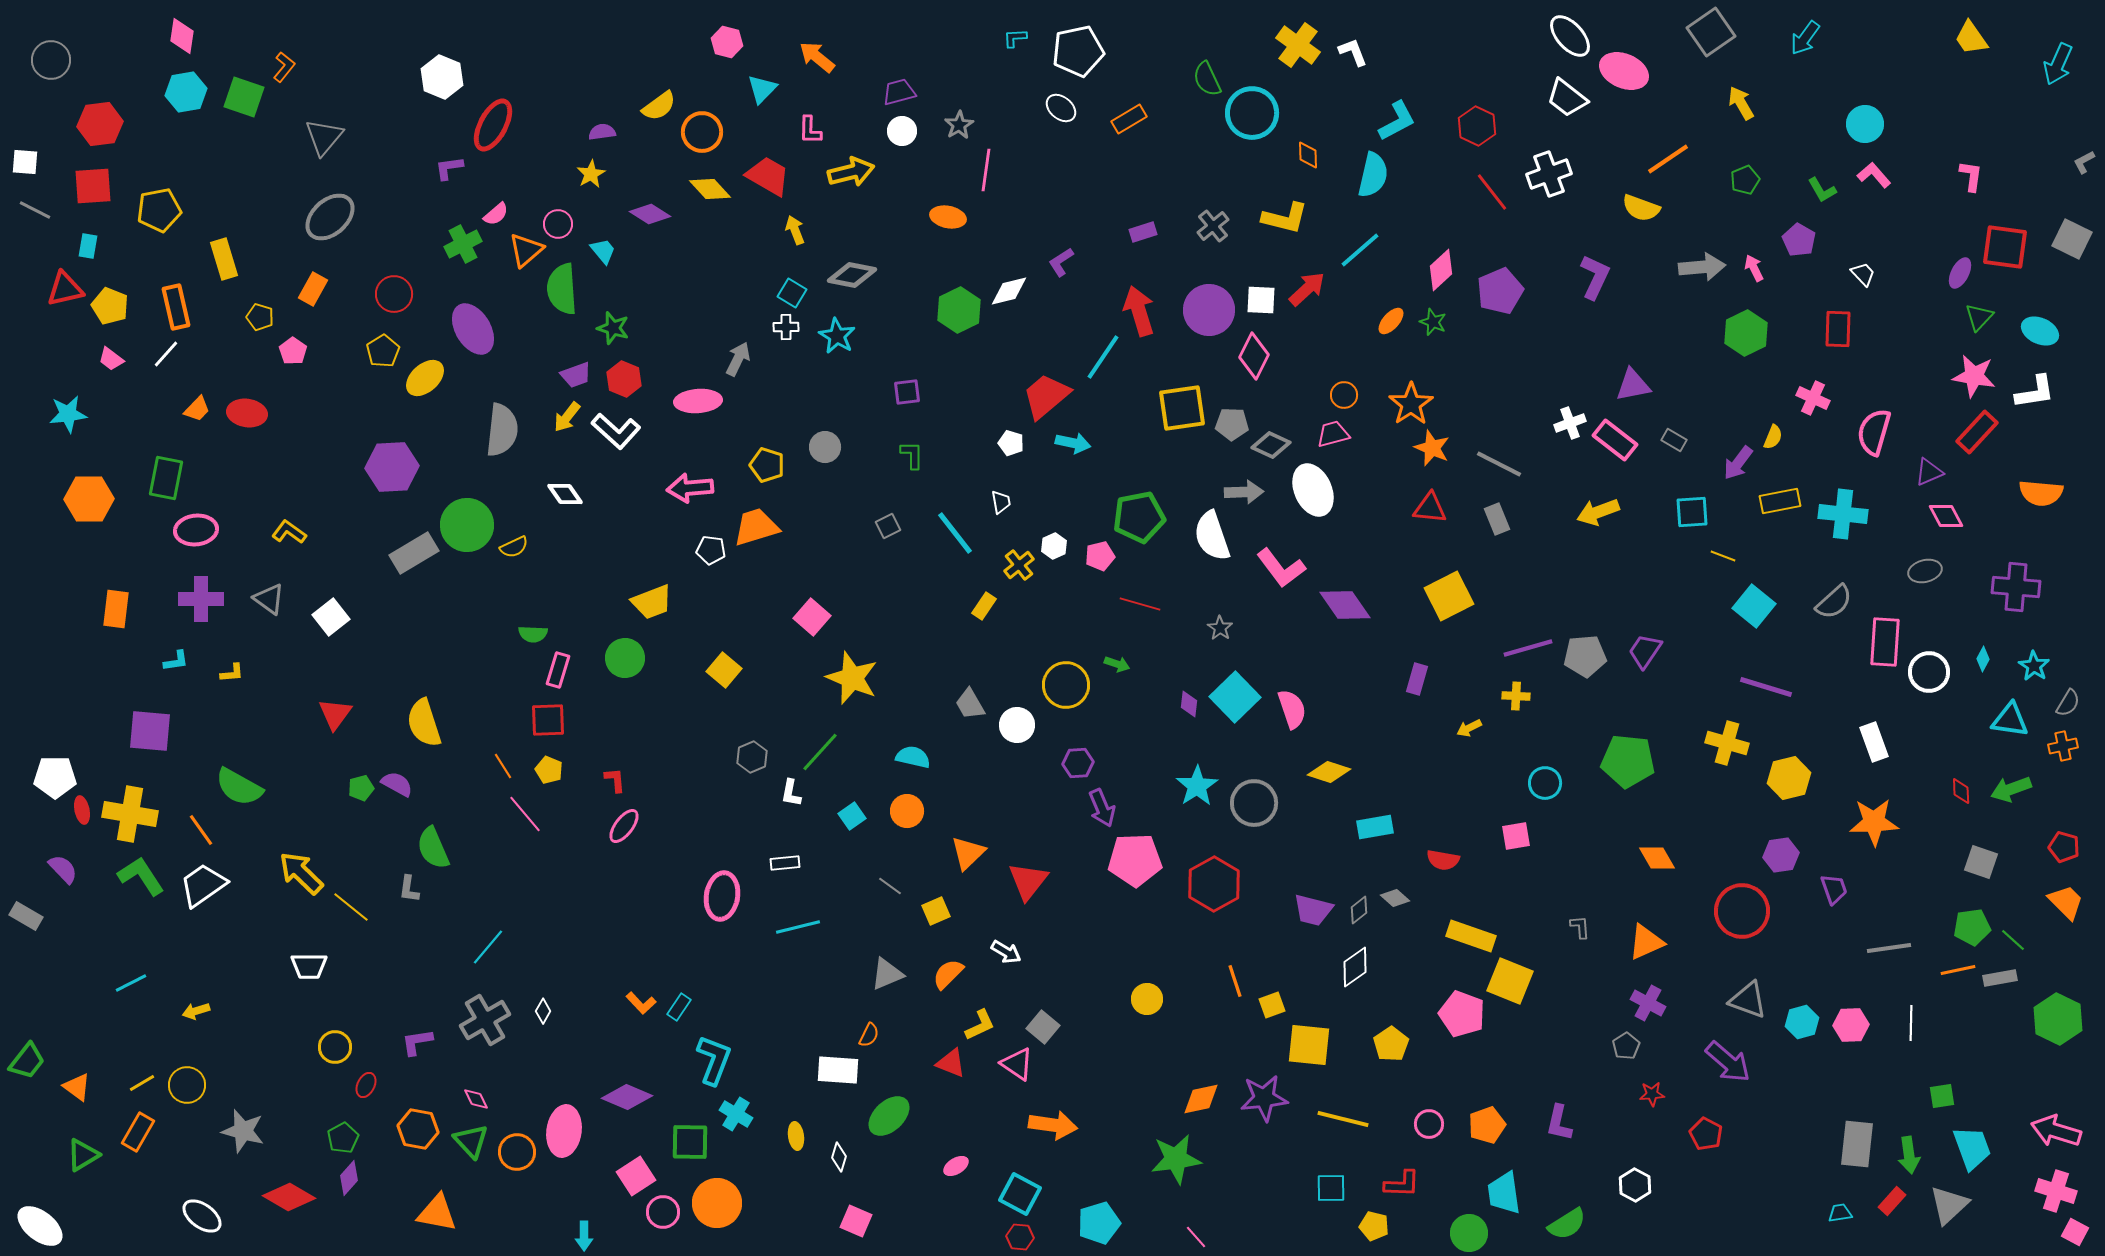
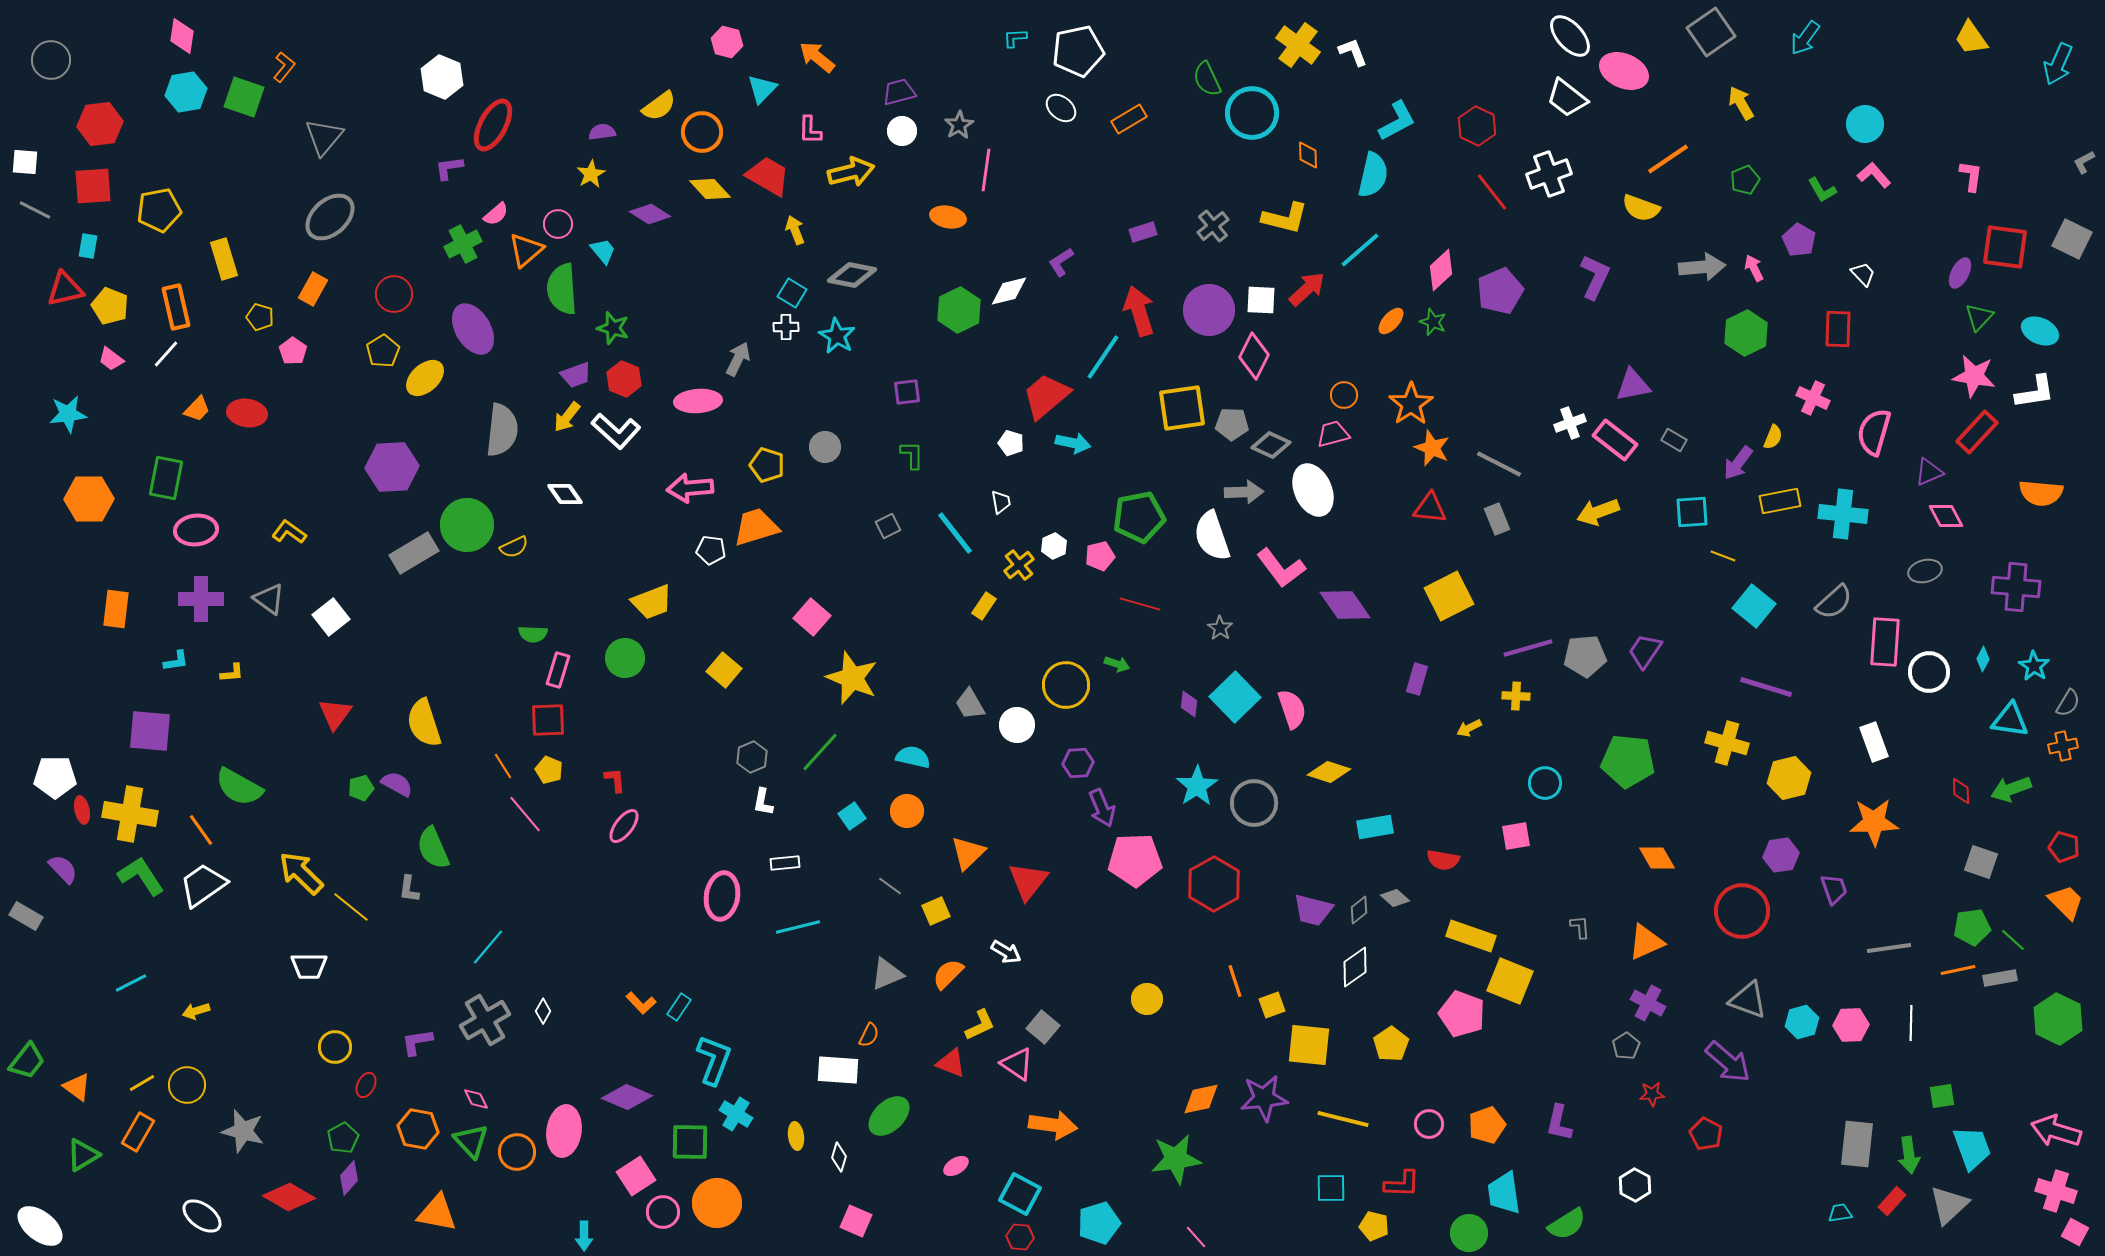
white L-shape at (791, 793): moved 28 px left, 9 px down
